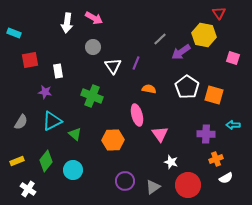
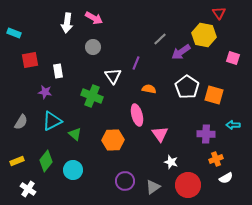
white triangle: moved 10 px down
